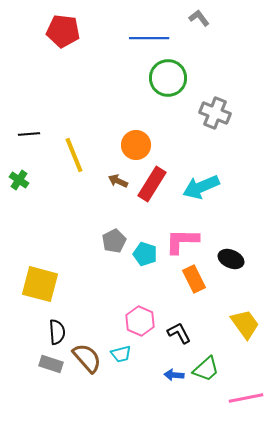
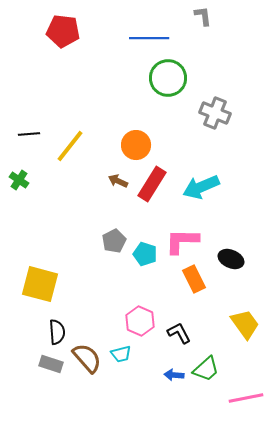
gray L-shape: moved 4 px right, 2 px up; rotated 30 degrees clockwise
yellow line: moved 4 px left, 9 px up; rotated 60 degrees clockwise
